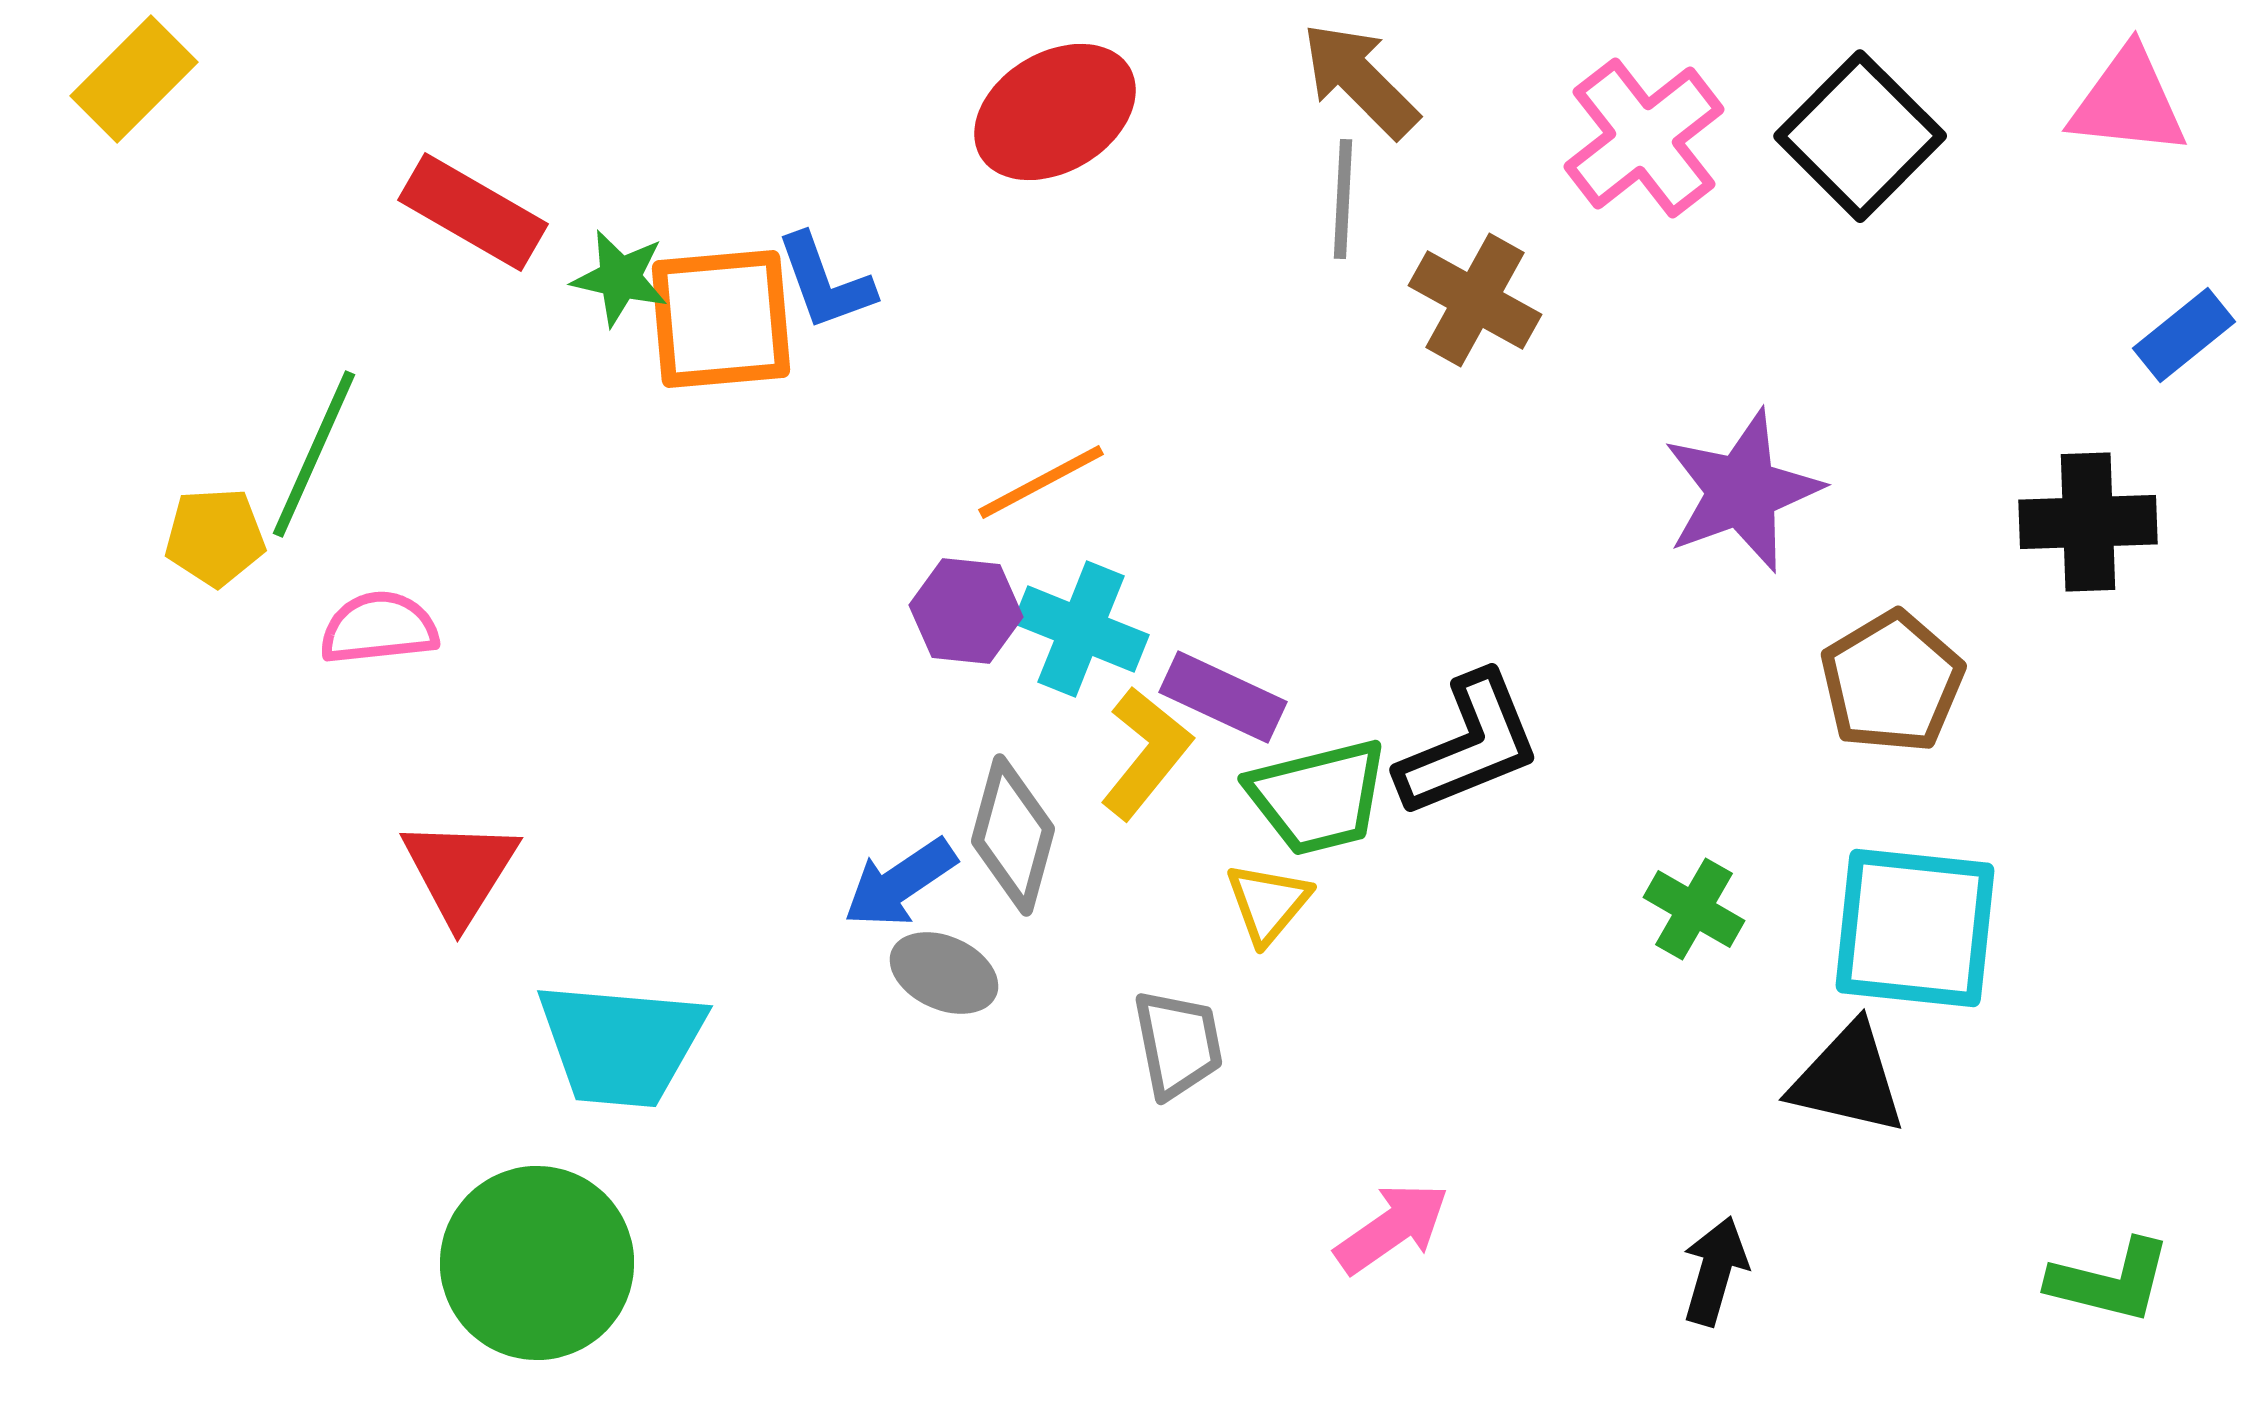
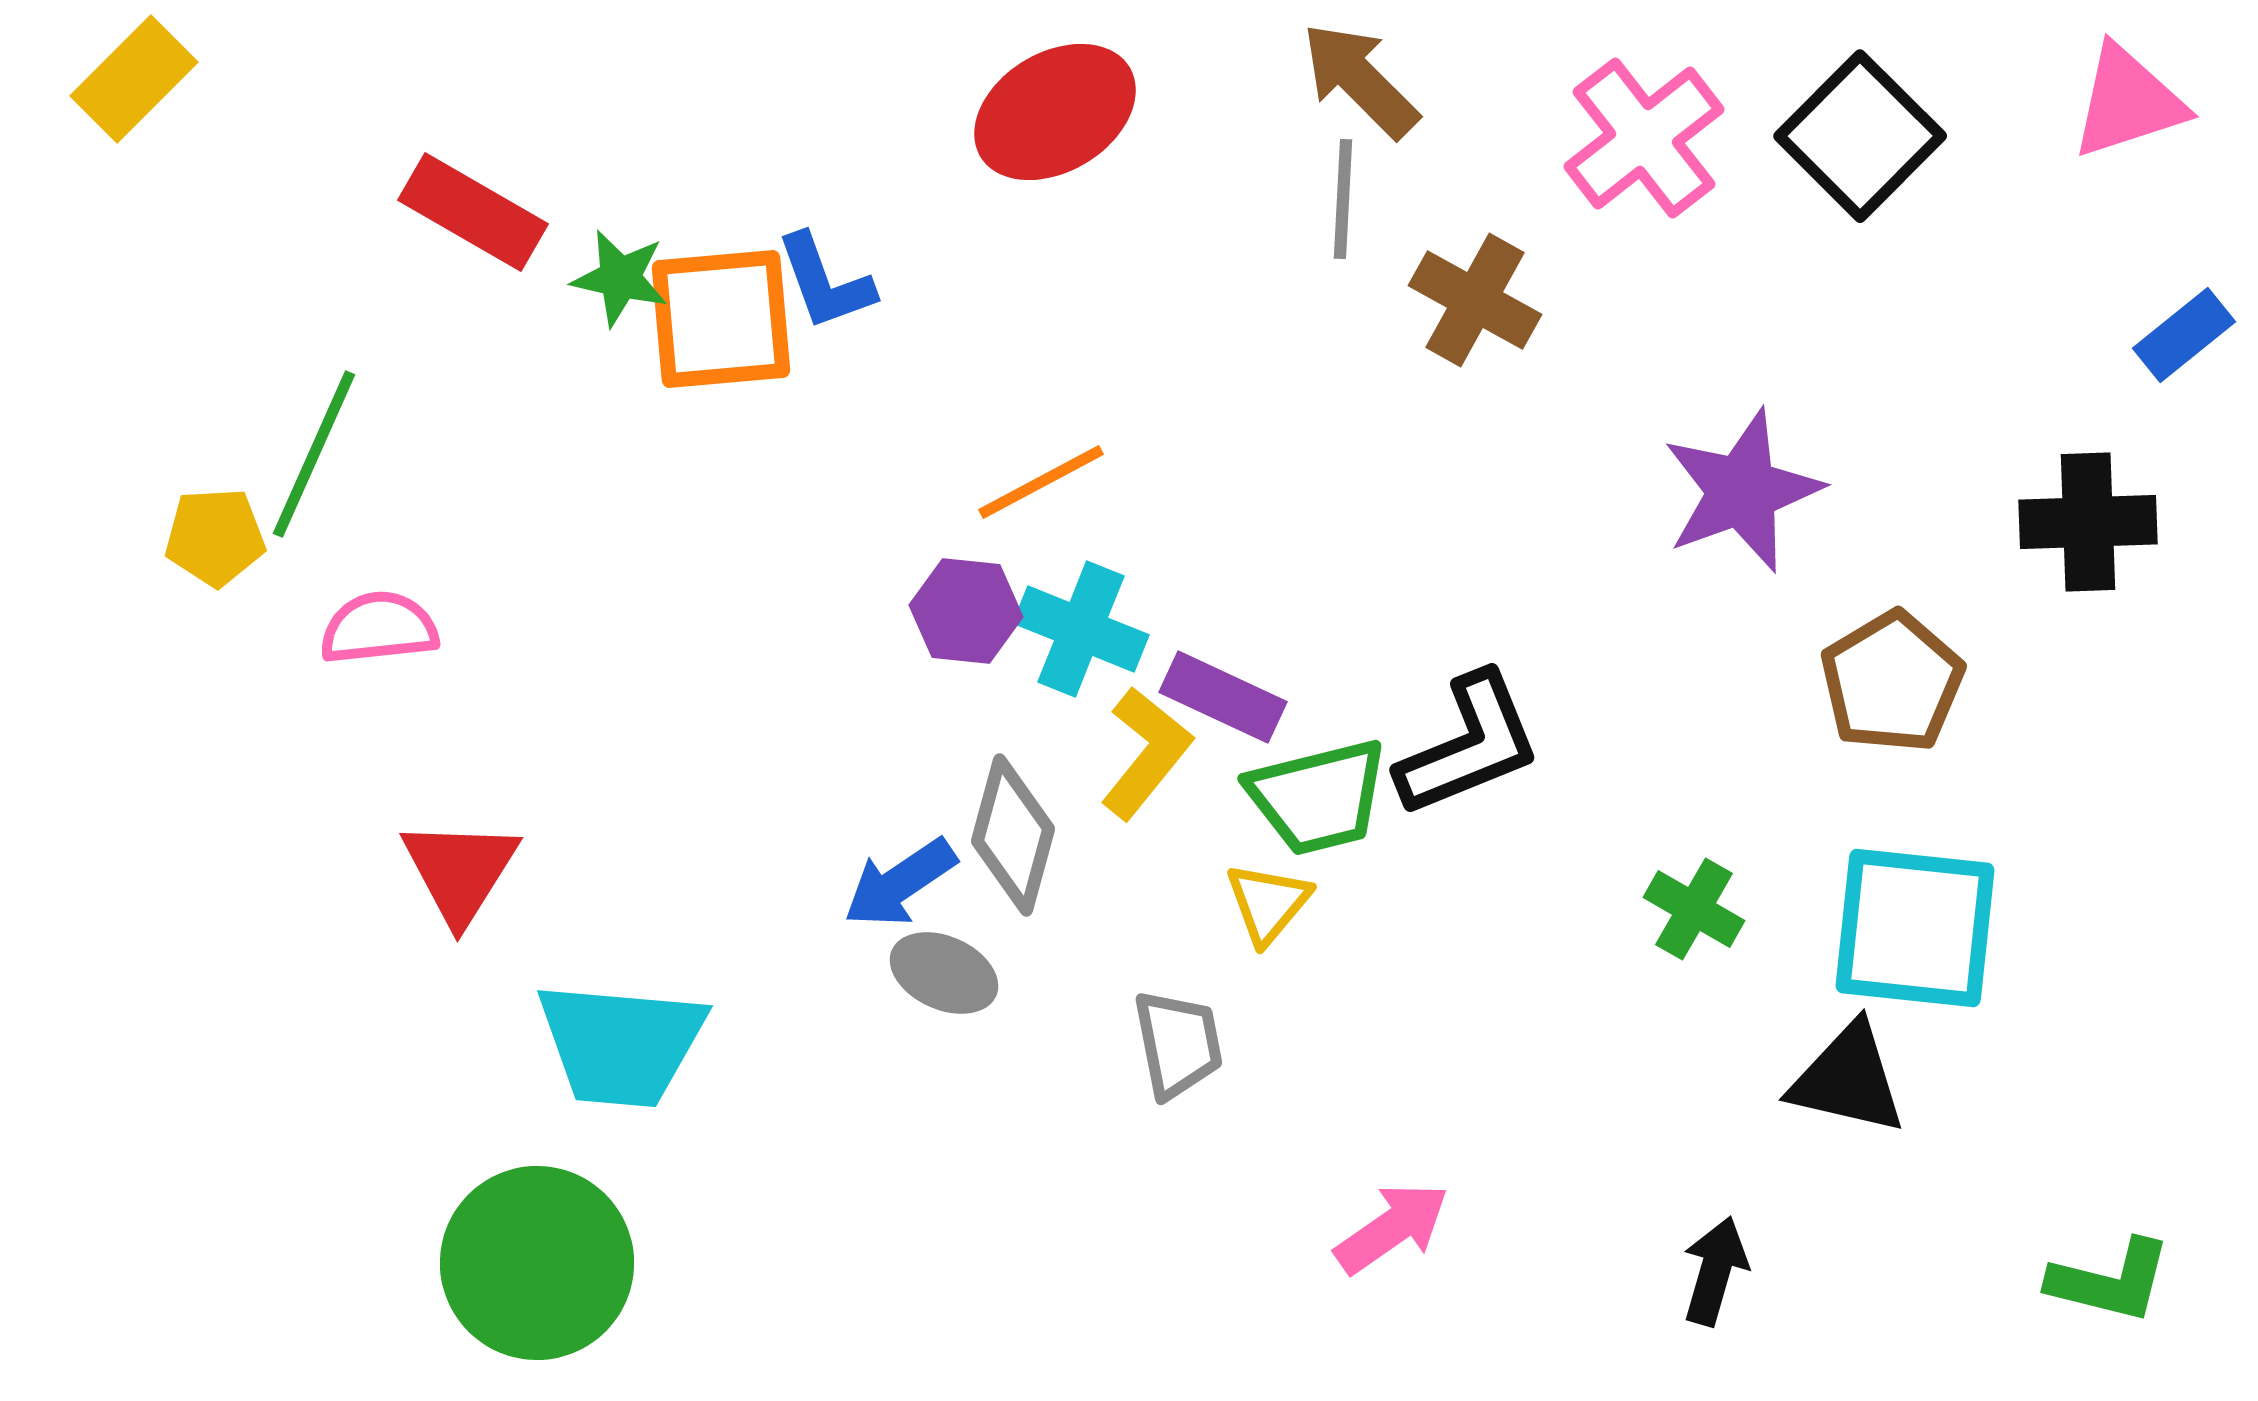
pink triangle: rotated 24 degrees counterclockwise
